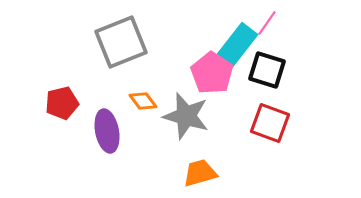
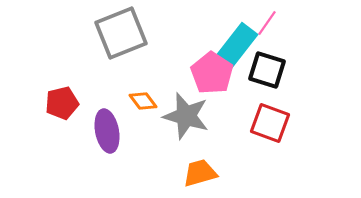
gray square: moved 9 px up
